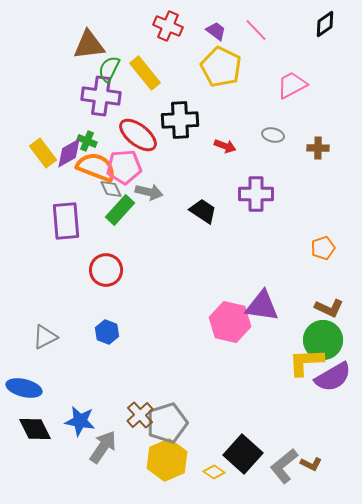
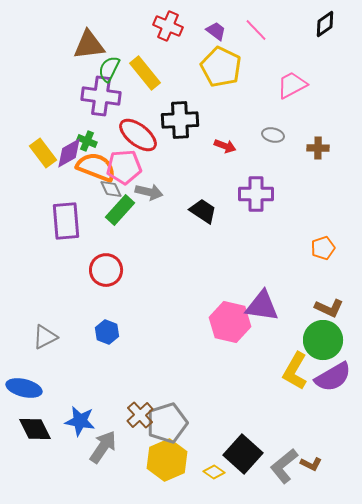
yellow L-shape at (306, 362): moved 11 px left, 9 px down; rotated 57 degrees counterclockwise
